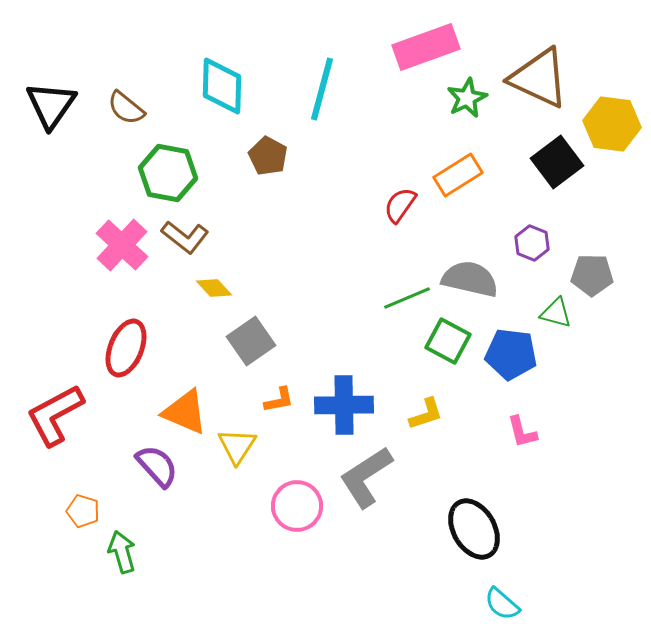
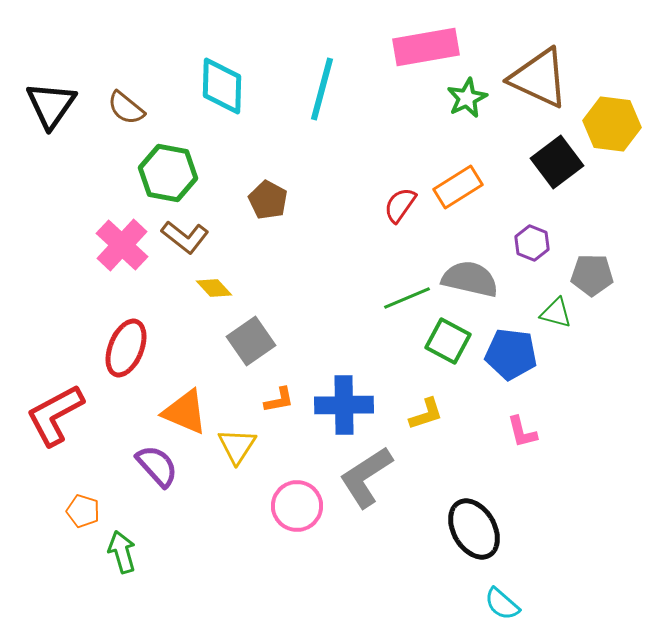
pink rectangle: rotated 10 degrees clockwise
brown pentagon: moved 44 px down
orange rectangle: moved 12 px down
